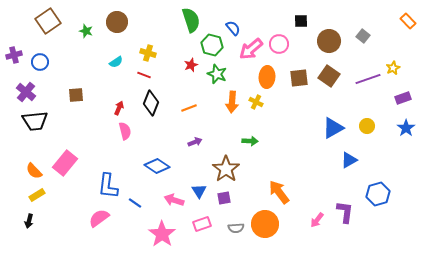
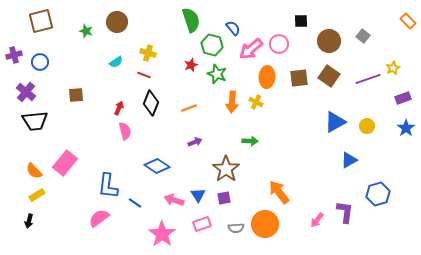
brown square at (48, 21): moved 7 px left; rotated 20 degrees clockwise
blue triangle at (333, 128): moved 2 px right, 6 px up
blue triangle at (199, 191): moved 1 px left, 4 px down
